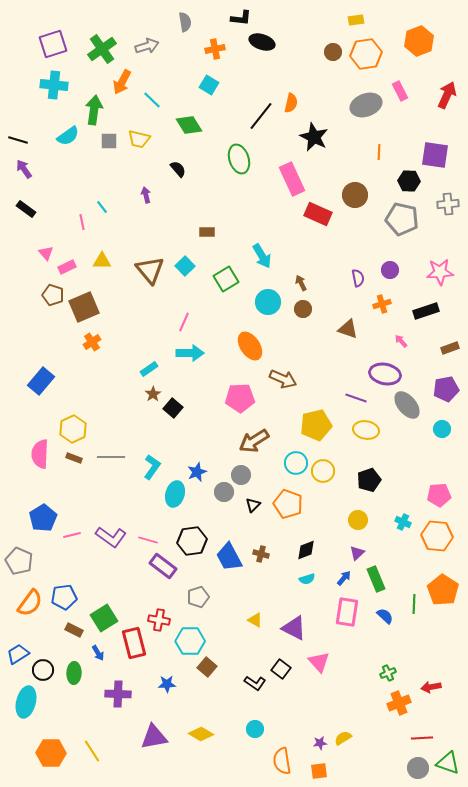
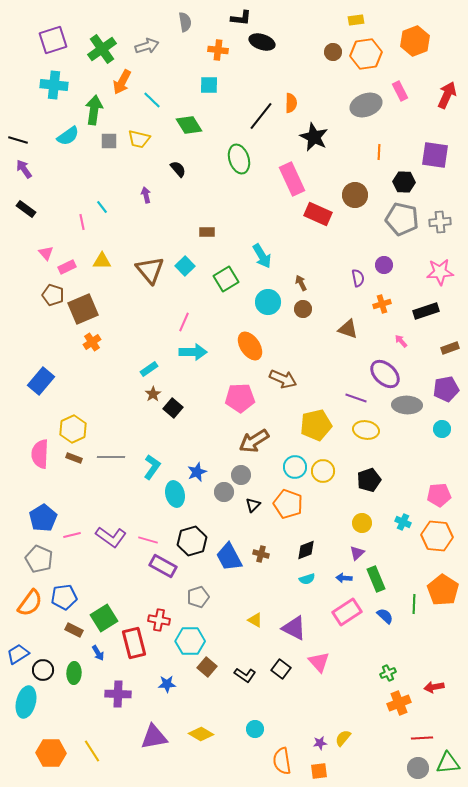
orange hexagon at (419, 41): moved 4 px left
purple square at (53, 44): moved 4 px up
orange cross at (215, 49): moved 3 px right, 1 px down; rotated 18 degrees clockwise
cyan square at (209, 85): rotated 30 degrees counterclockwise
orange semicircle at (291, 103): rotated 12 degrees counterclockwise
black hexagon at (409, 181): moved 5 px left, 1 px down
gray cross at (448, 204): moved 8 px left, 18 px down
purple circle at (390, 270): moved 6 px left, 5 px up
brown square at (84, 307): moved 1 px left, 2 px down
cyan arrow at (190, 353): moved 3 px right, 1 px up
purple ellipse at (385, 374): rotated 32 degrees clockwise
gray ellipse at (407, 405): rotated 48 degrees counterclockwise
cyan circle at (296, 463): moved 1 px left, 4 px down
cyan ellipse at (175, 494): rotated 30 degrees counterclockwise
yellow circle at (358, 520): moved 4 px right, 3 px down
black hexagon at (192, 541): rotated 8 degrees counterclockwise
gray pentagon at (19, 561): moved 20 px right, 2 px up
purple rectangle at (163, 566): rotated 8 degrees counterclockwise
blue arrow at (344, 578): rotated 126 degrees counterclockwise
pink rectangle at (347, 612): rotated 48 degrees clockwise
black L-shape at (255, 683): moved 10 px left, 8 px up
red arrow at (431, 687): moved 3 px right
yellow semicircle at (343, 738): rotated 18 degrees counterclockwise
green triangle at (448, 763): rotated 25 degrees counterclockwise
